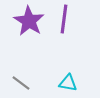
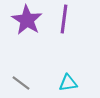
purple star: moved 2 px left, 1 px up
cyan triangle: rotated 18 degrees counterclockwise
